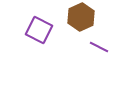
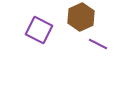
purple line: moved 1 px left, 3 px up
